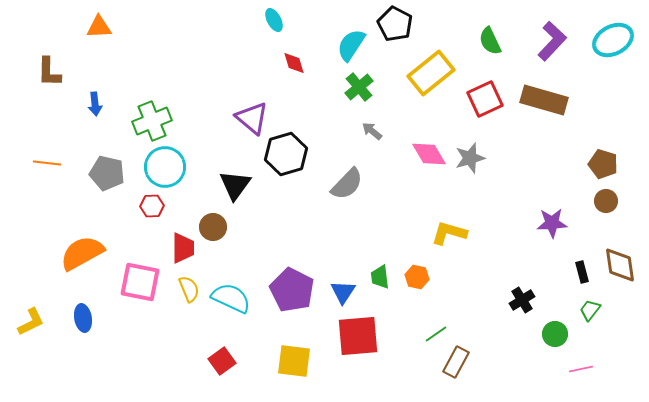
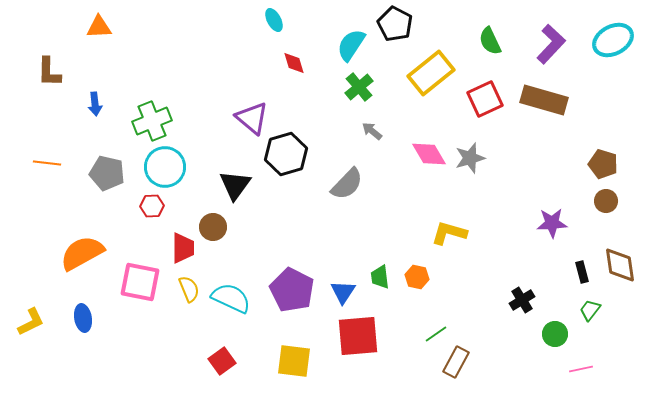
purple L-shape at (552, 41): moved 1 px left, 3 px down
